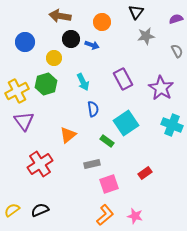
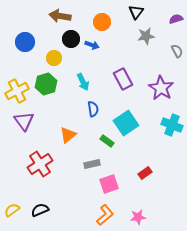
pink star: moved 3 px right, 1 px down; rotated 21 degrees counterclockwise
